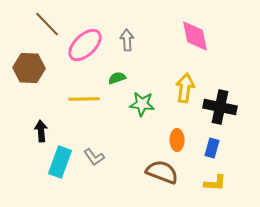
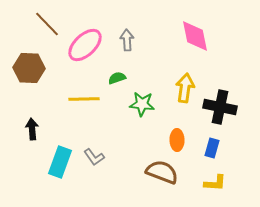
black arrow: moved 9 px left, 2 px up
